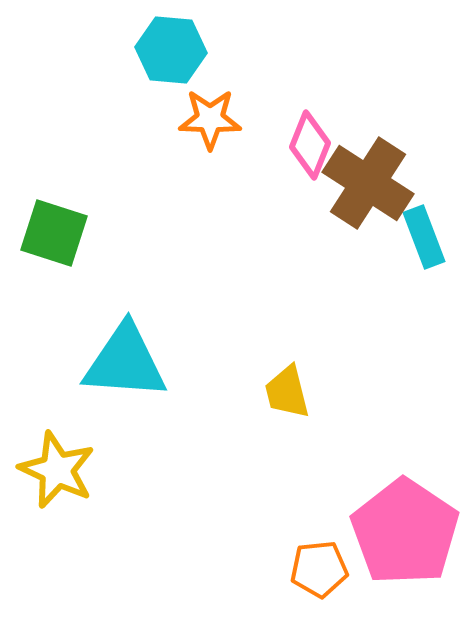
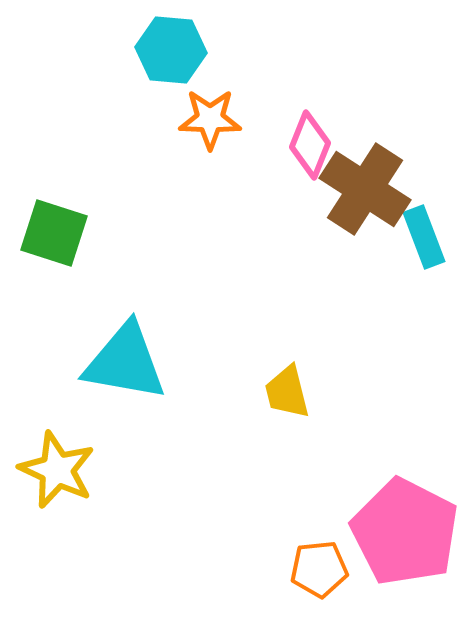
brown cross: moved 3 px left, 6 px down
cyan triangle: rotated 6 degrees clockwise
pink pentagon: rotated 7 degrees counterclockwise
